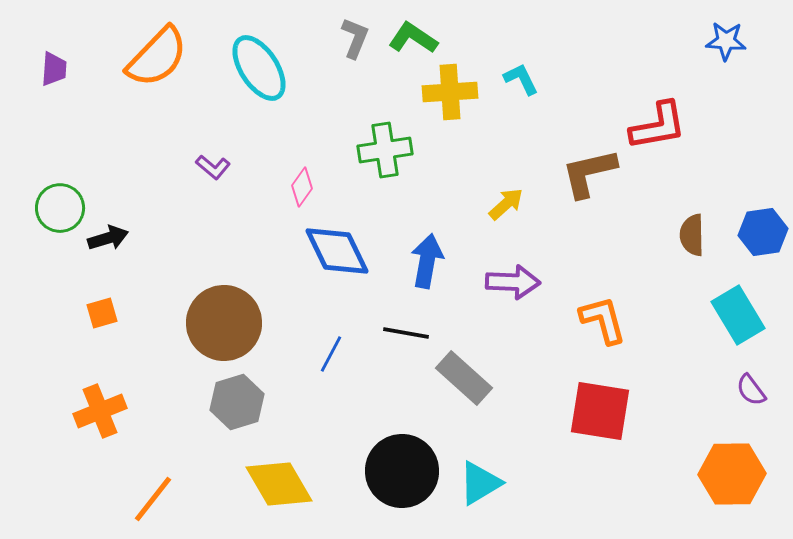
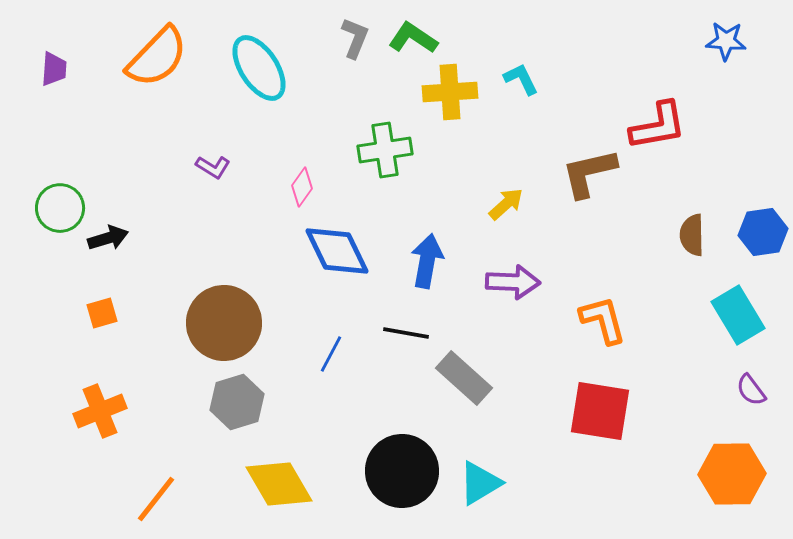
purple L-shape: rotated 8 degrees counterclockwise
orange line: moved 3 px right
